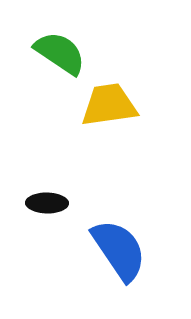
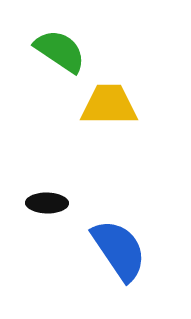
green semicircle: moved 2 px up
yellow trapezoid: rotated 8 degrees clockwise
